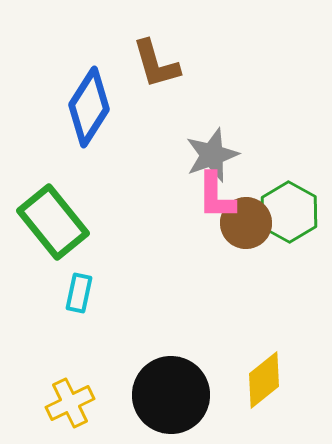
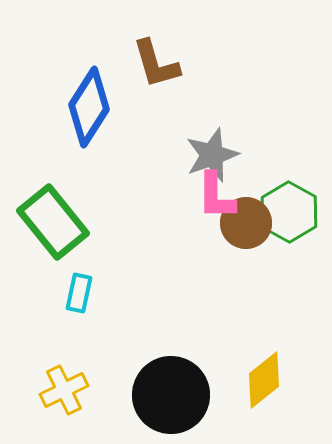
yellow cross: moved 6 px left, 13 px up
